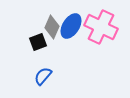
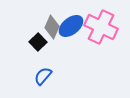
blue ellipse: rotated 20 degrees clockwise
black square: rotated 24 degrees counterclockwise
